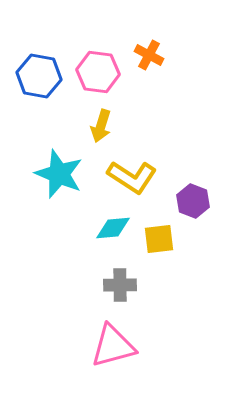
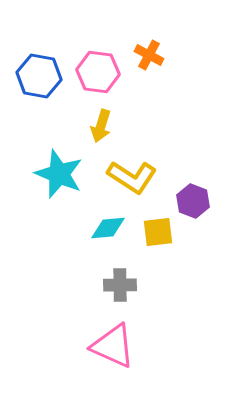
cyan diamond: moved 5 px left
yellow square: moved 1 px left, 7 px up
pink triangle: rotated 39 degrees clockwise
